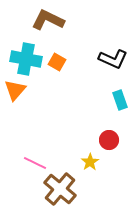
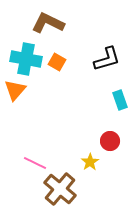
brown L-shape: moved 3 px down
black L-shape: moved 6 px left; rotated 40 degrees counterclockwise
red circle: moved 1 px right, 1 px down
